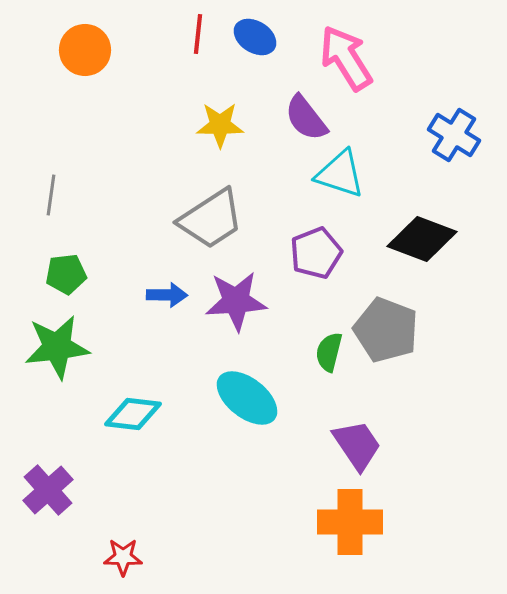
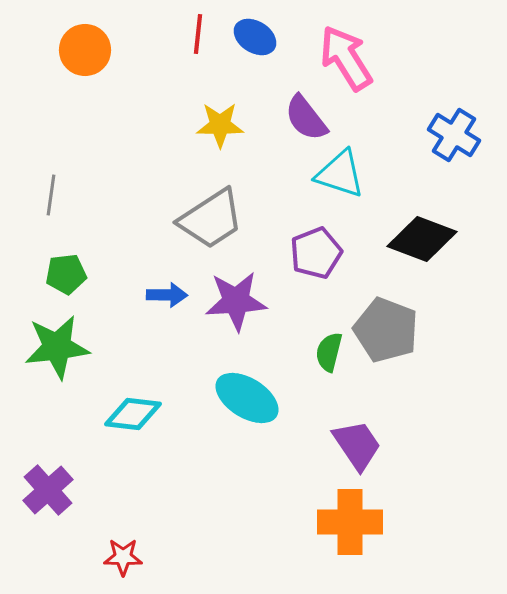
cyan ellipse: rotated 6 degrees counterclockwise
